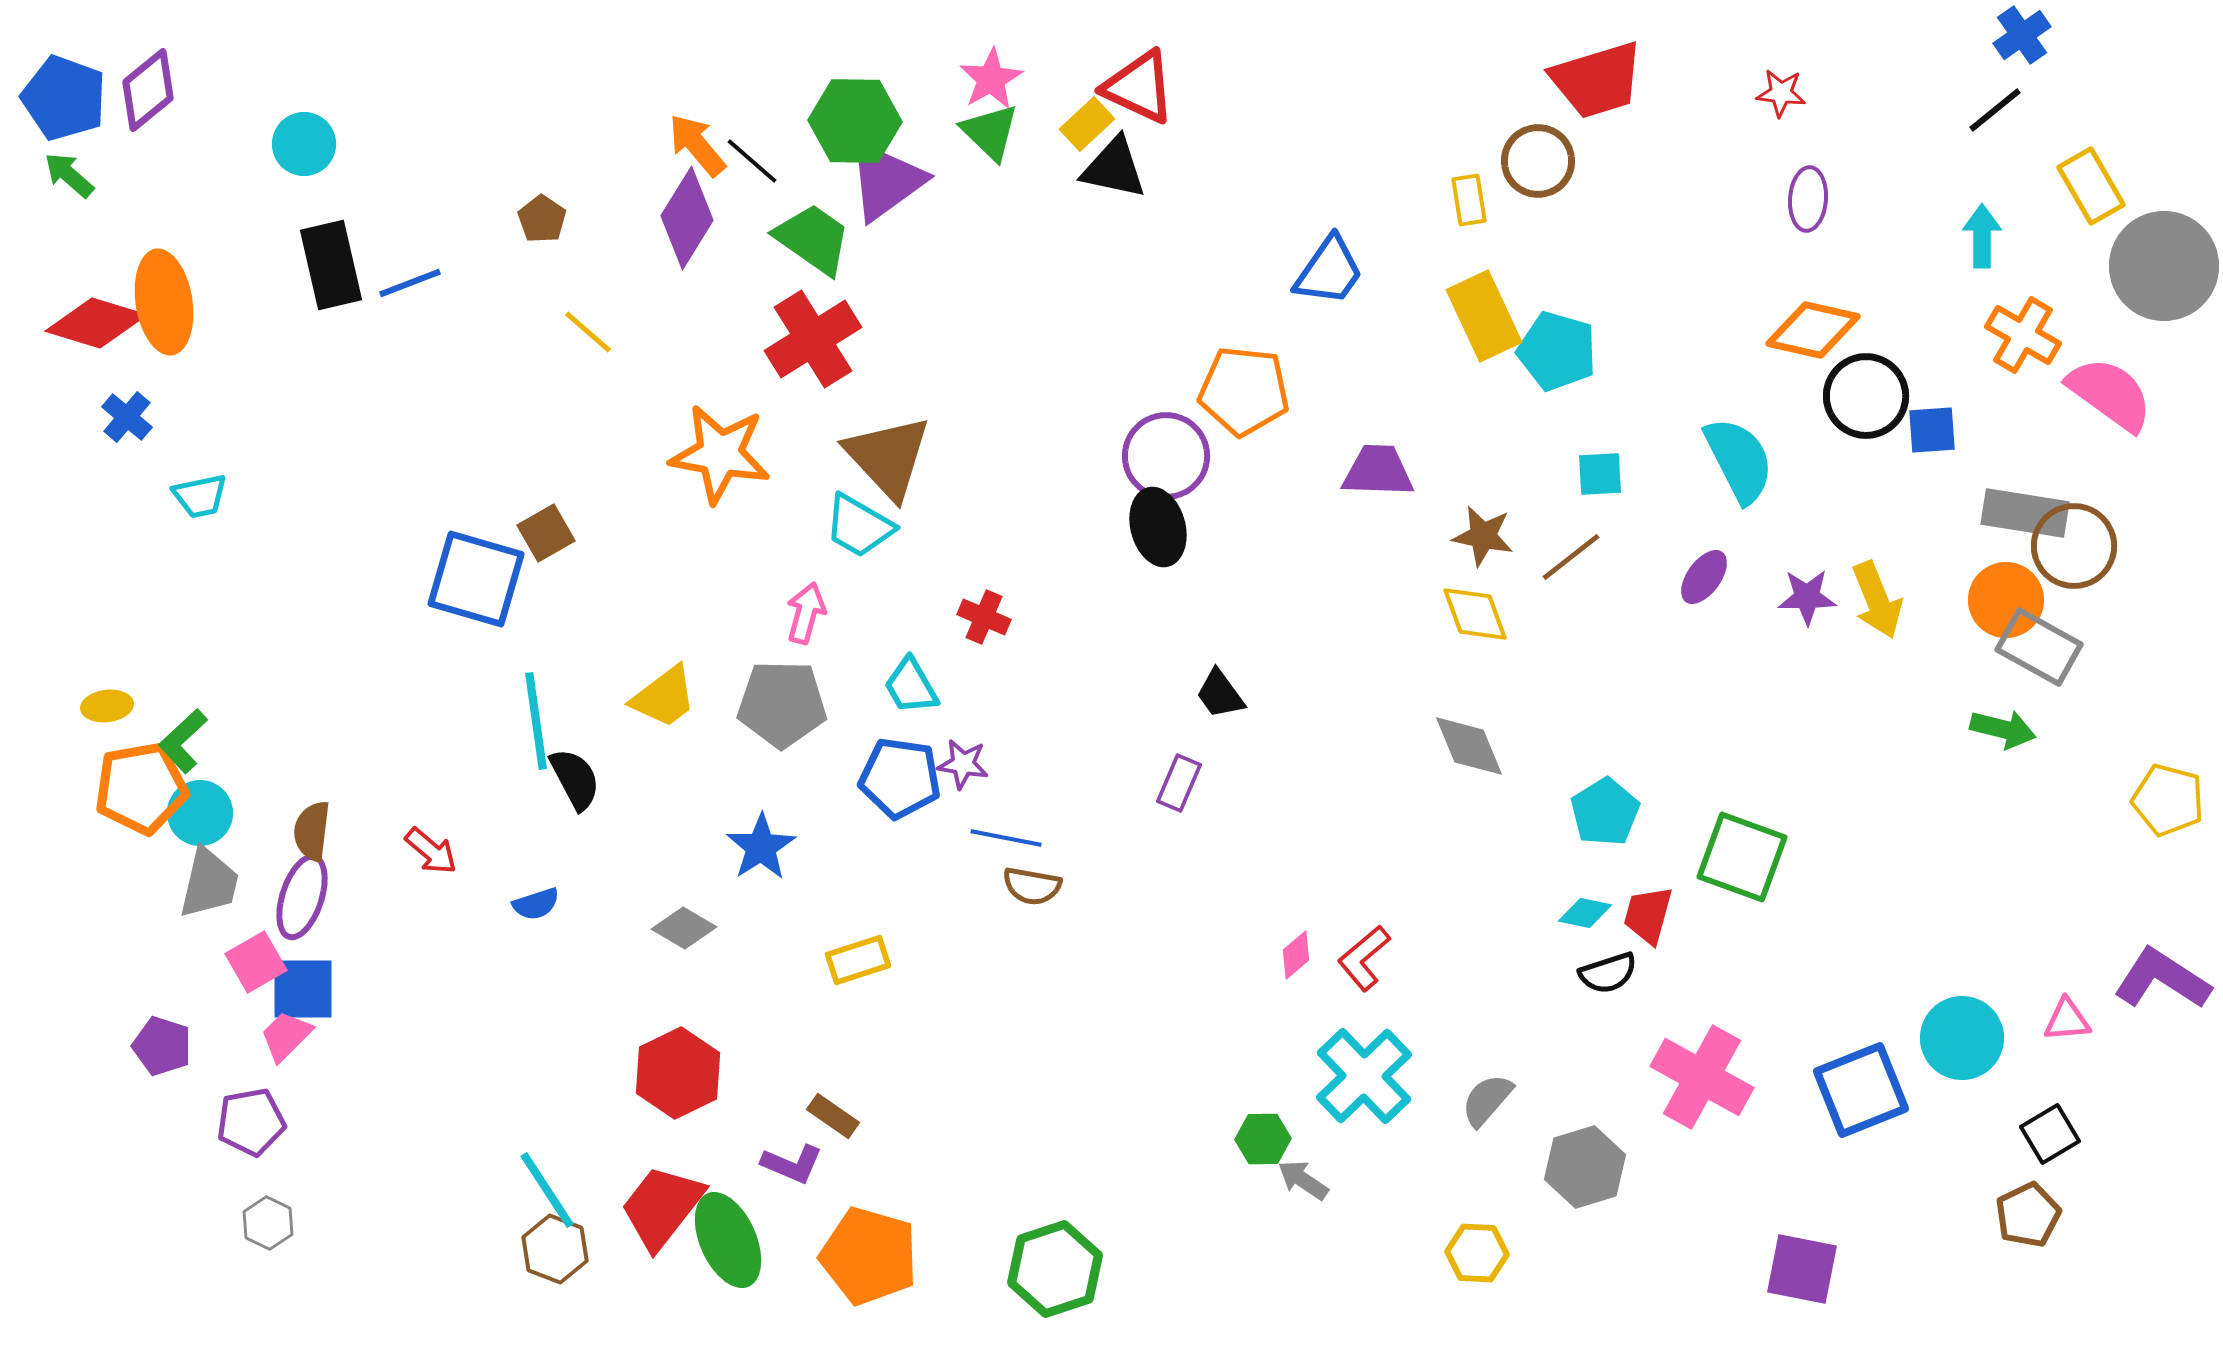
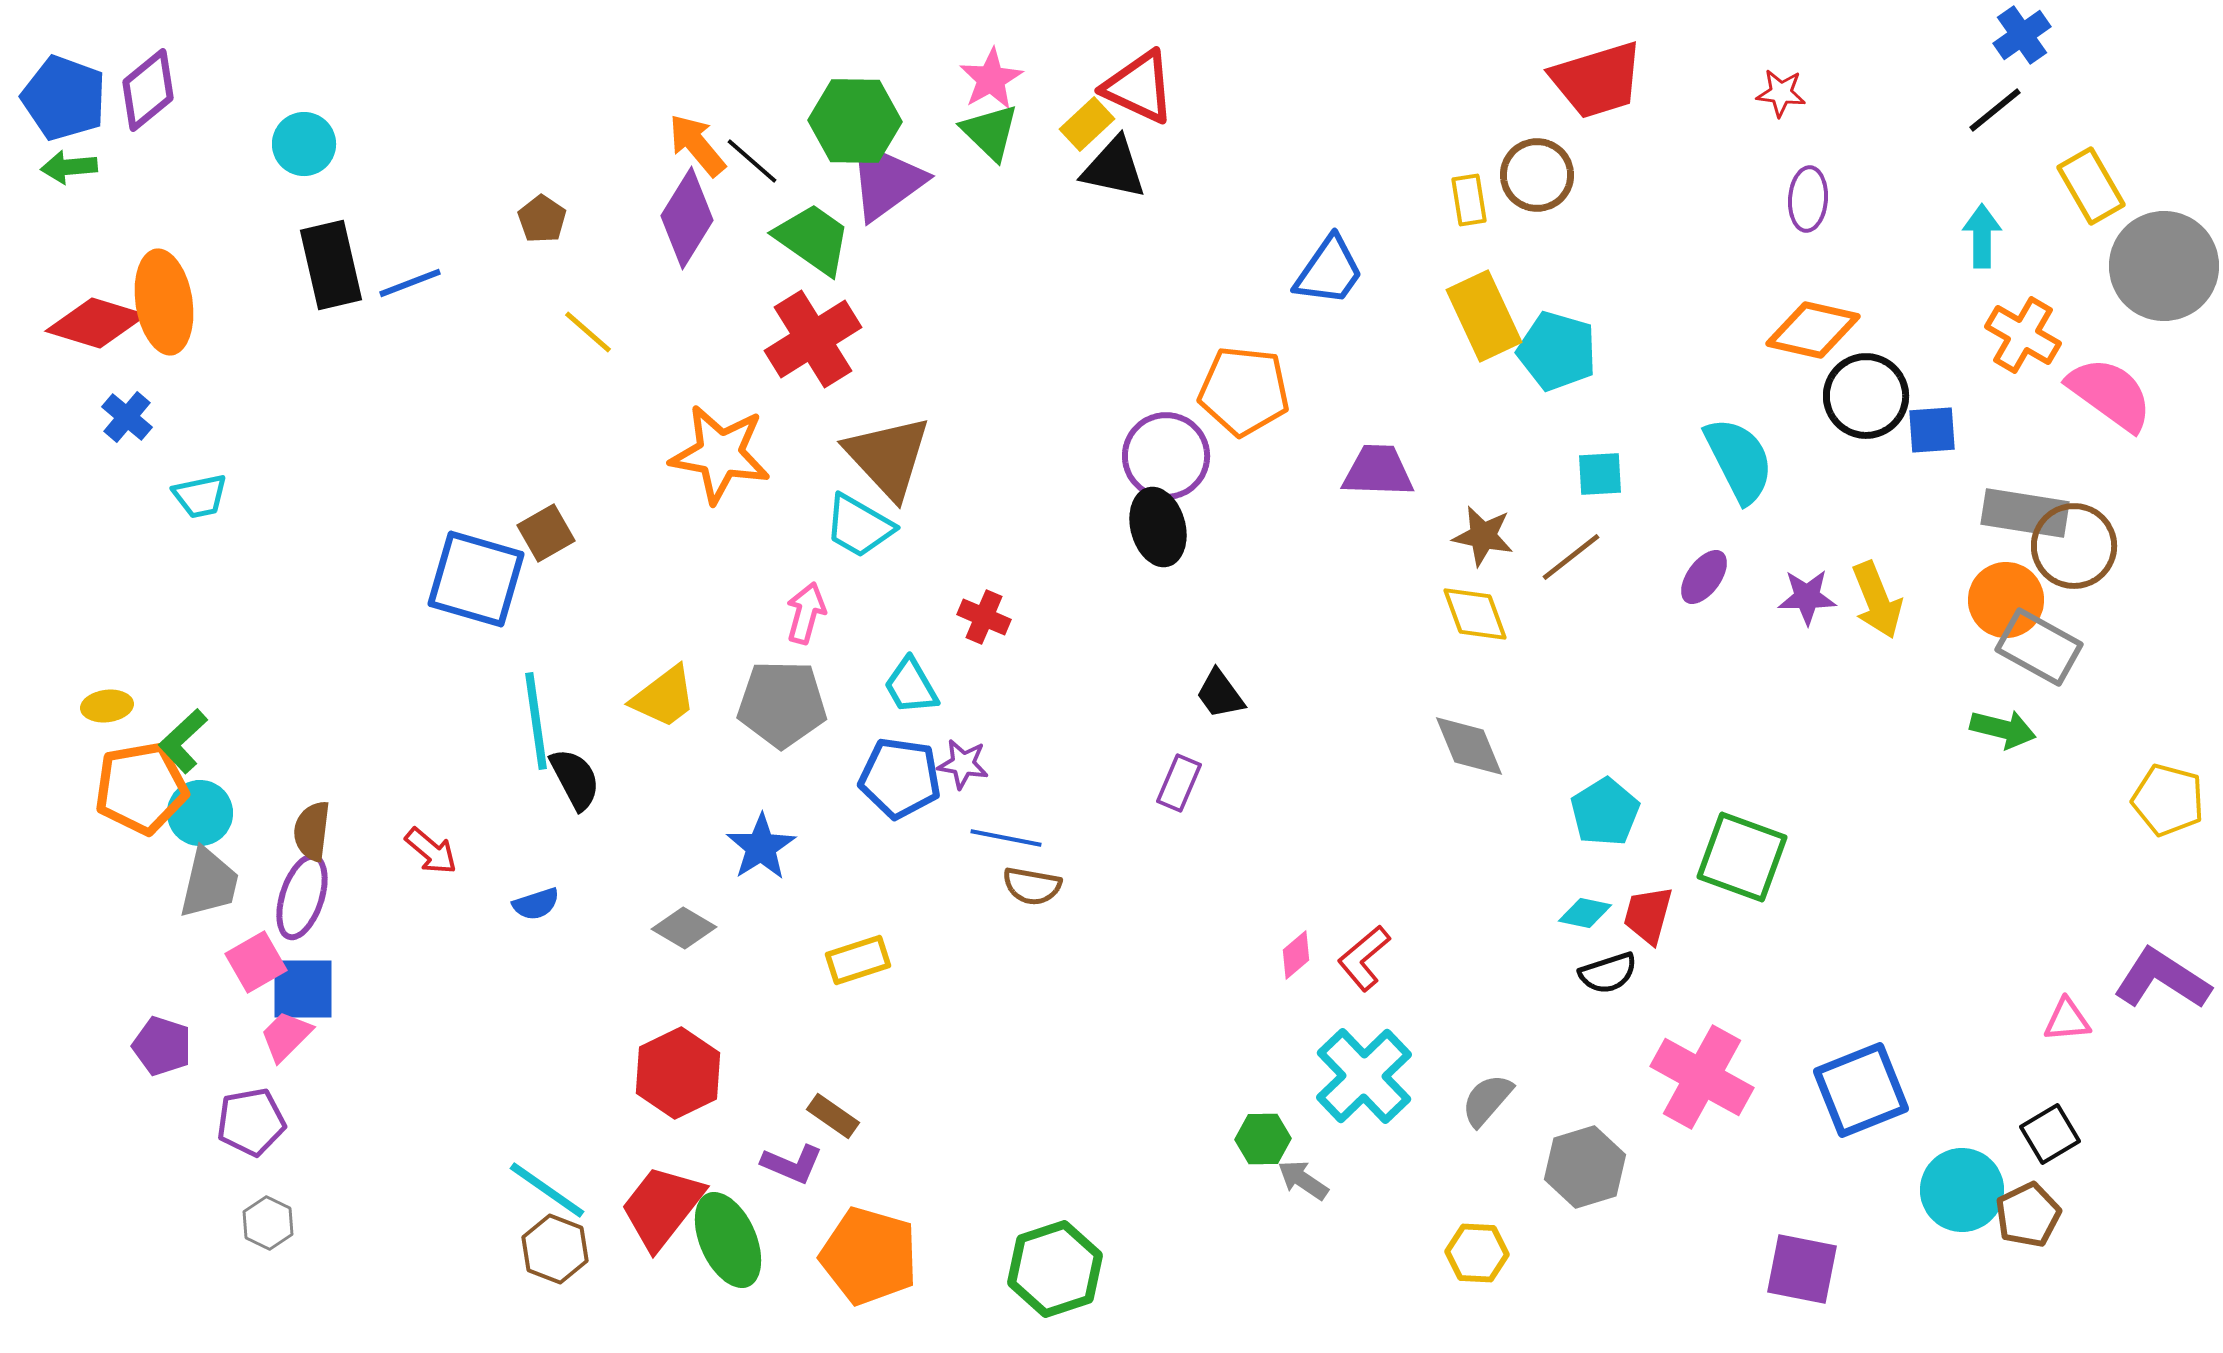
brown circle at (1538, 161): moved 1 px left, 14 px down
green arrow at (69, 175): moved 8 px up; rotated 46 degrees counterclockwise
cyan circle at (1962, 1038): moved 152 px down
cyan line at (547, 1190): rotated 22 degrees counterclockwise
